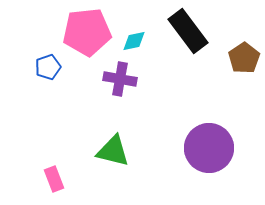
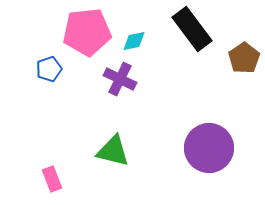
black rectangle: moved 4 px right, 2 px up
blue pentagon: moved 1 px right, 2 px down
purple cross: rotated 16 degrees clockwise
pink rectangle: moved 2 px left
